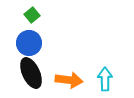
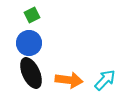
green square: rotated 14 degrees clockwise
cyan arrow: moved 1 px down; rotated 45 degrees clockwise
